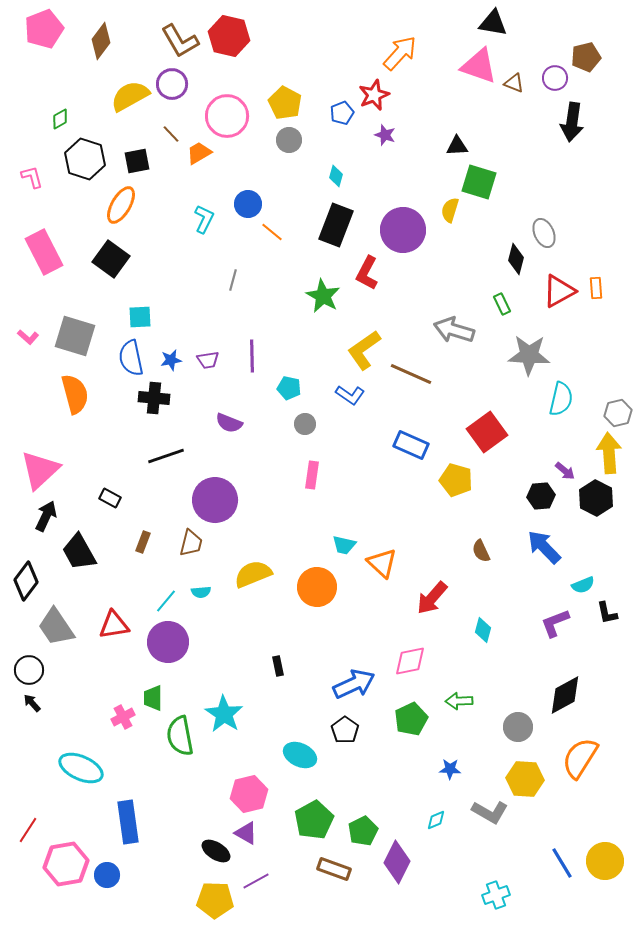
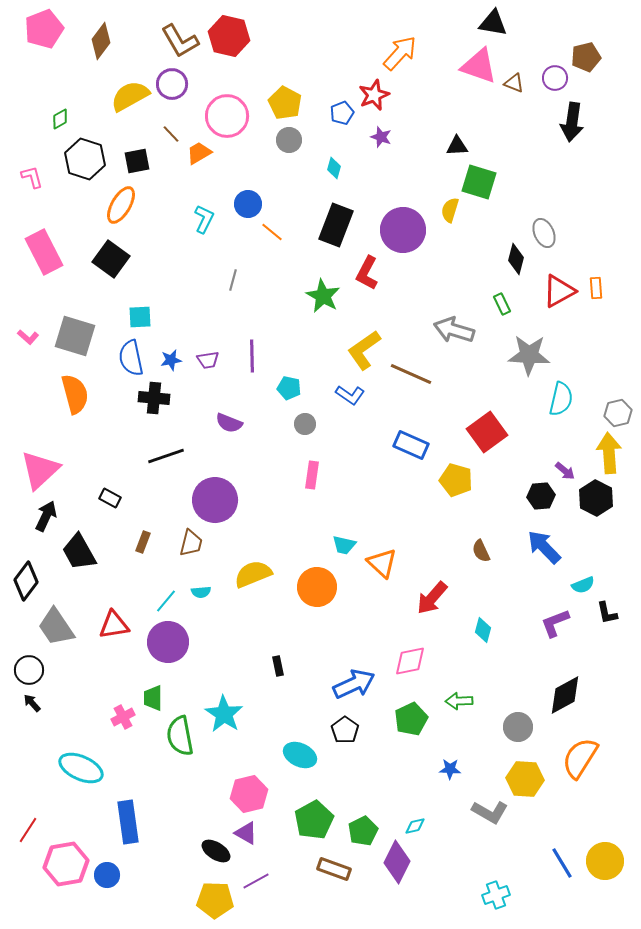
purple star at (385, 135): moved 4 px left, 2 px down
cyan diamond at (336, 176): moved 2 px left, 8 px up
cyan diamond at (436, 820): moved 21 px left, 6 px down; rotated 10 degrees clockwise
